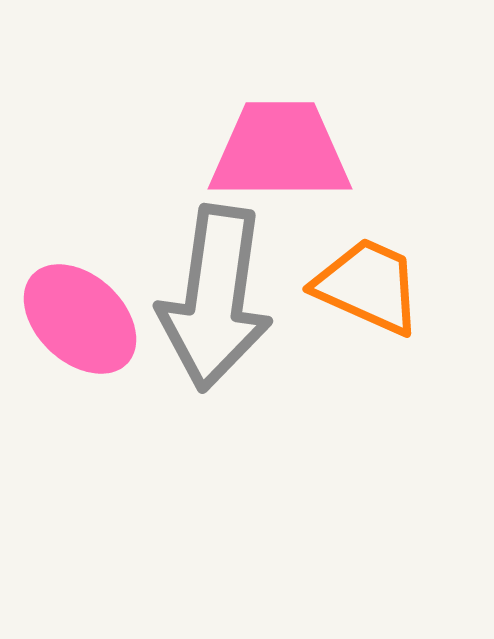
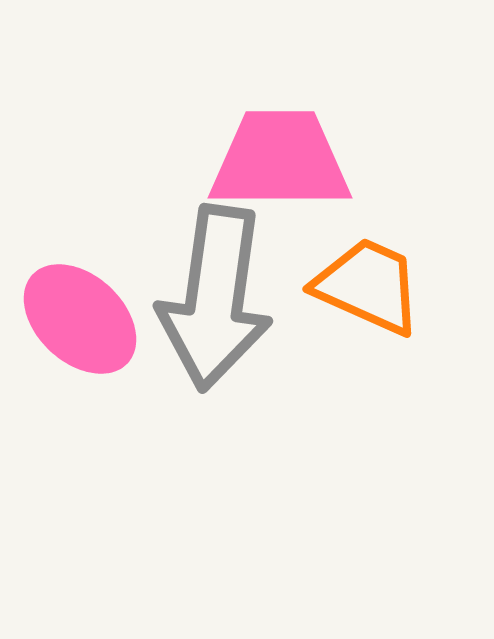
pink trapezoid: moved 9 px down
